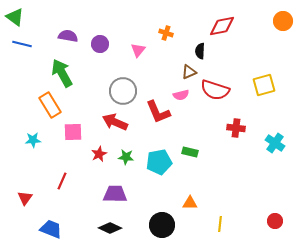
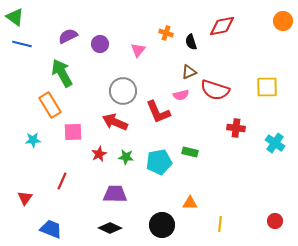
purple semicircle: rotated 36 degrees counterclockwise
black semicircle: moved 9 px left, 9 px up; rotated 21 degrees counterclockwise
yellow square: moved 3 px right, 2 px down; rotated 15 degrees clockwise
